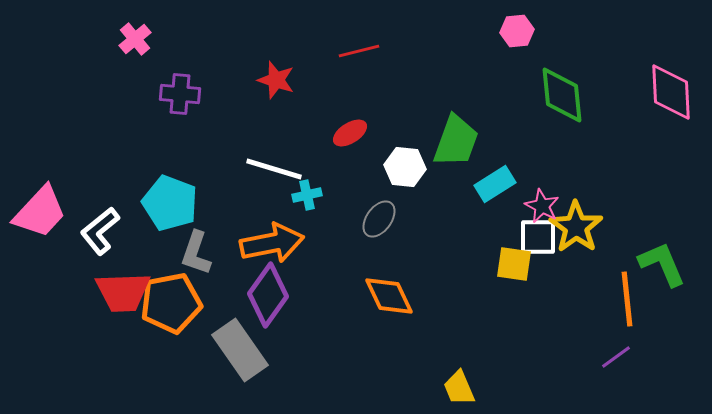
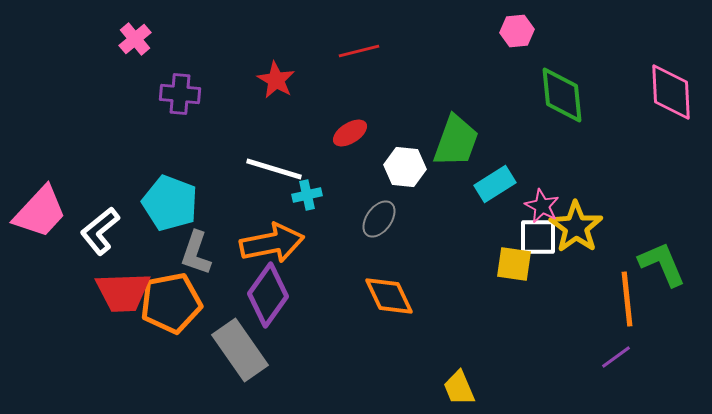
red star: rotated 12 degrees clockwise
